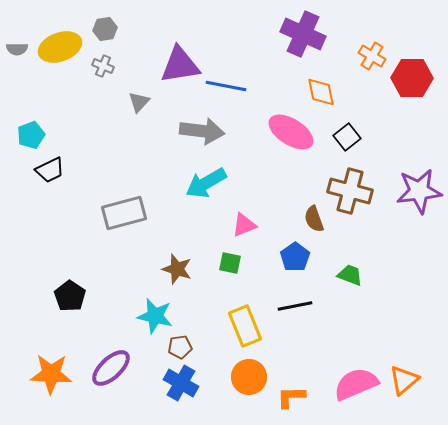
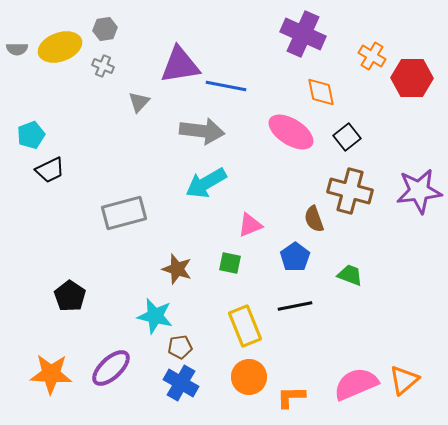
pink triangle: moved 6 px right
